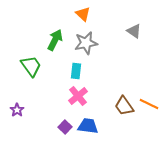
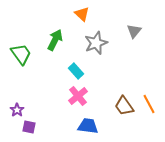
orange triangle: moved 1 px left
gray triangle: rotated 35 degrees clockwise
gray star: moved 10 px right; rotated 10 degrees counterclockwise
green trapezoid: moved 10 px left, 12 px up
cyan rectangle: rotated 49 degrees counterclockwise
orange line: rotated 36 degrees clockwise
purple square: moved 36 px left; rotated 32 degrees counterclockwise
